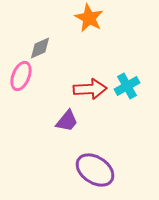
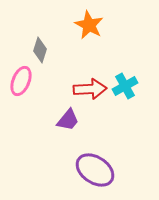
orange star: moved 7 px down
gray diamond: moved 2 px down; rotated 50 degrees counterclockwise
pink ellipse: moved 5 px down
cyan cross: moved 2 px left
purple trapezoid: moved 1 px right, 1 px up
